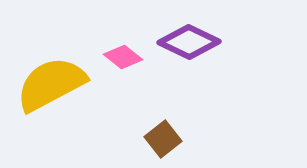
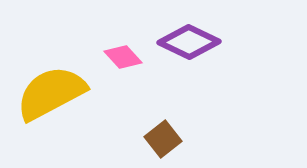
pink diamond: rotated 9 degrees clockwise
yellow semicircle: moved 9 px down
